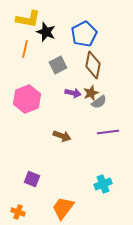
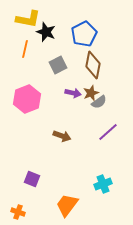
purple line: rotated 35 degrees counterclockwise
orange trapezoid: moved 4 px right, 3 px up
